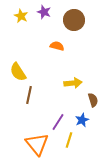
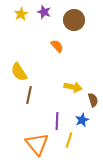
yellow star: moved 2 px up; rotated 16 degrees clockwise
orange semicircle: rotated 32 degrees clockwise
yellow semicircle: moved 1 px right
yellow arrow: moved 4 px down; rotated 18 degrees clockwise
purple line: moved 1 px left, 1 px up; rotated 30 degrees counterclockwise
